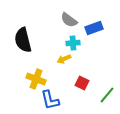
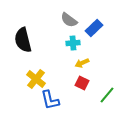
blue rectangle: rotated 24 degrees counterclockwise
yellow arrow: moved 18 px right, 4 px down
yellow cross: rotated 18 degrees clockwise
